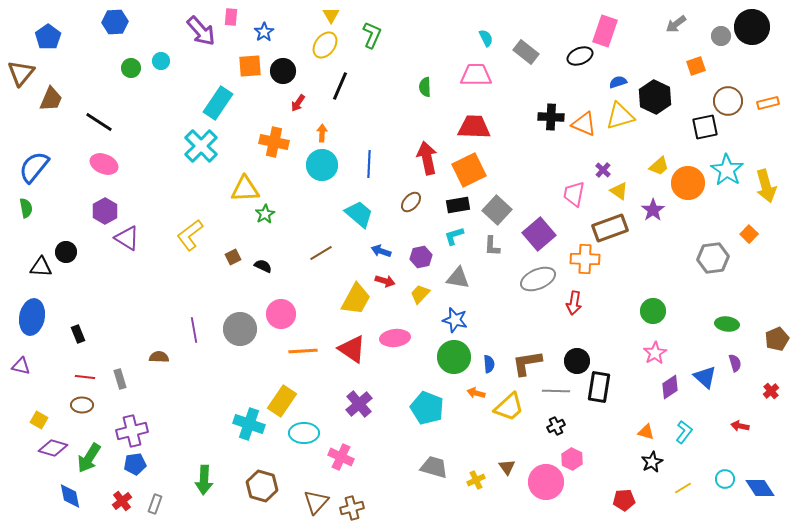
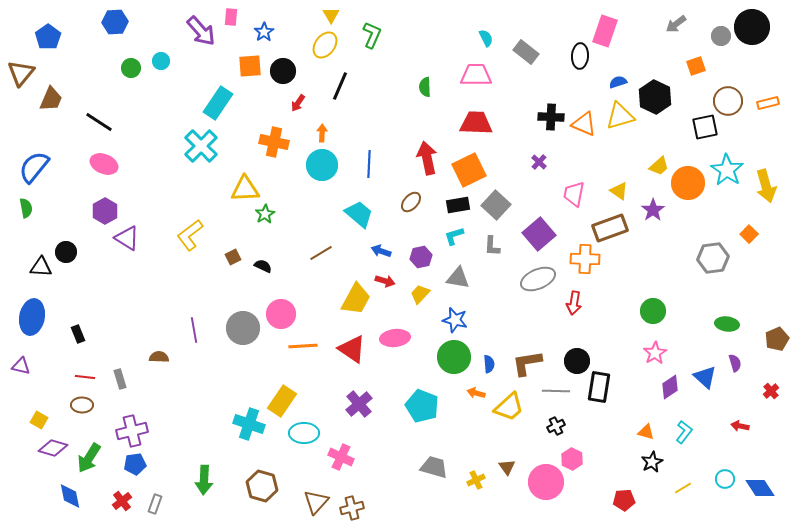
black ellipse at (580, 56): rotated 65 degrees counterclockwise
red trapezoid at (474, 127): moved 2 px right, 4 px up
purple cross at (603, 170): moved 64 px left, 8 px up
gray square at (497, 210): moved 1 px left, 5 px up
gray circle at (240, 329): moved 3 px right, 1 px up
orange line at (303, 351): moved 5 px up
cyan pentagon at (427, 408): moved 5 px left, 2 px up
